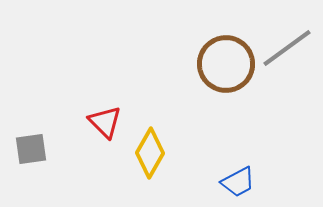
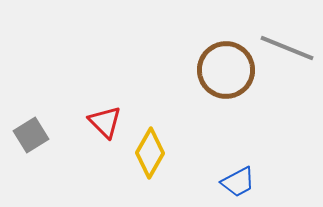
gray line: rotated 58 degrees clockwise
brown circle: moved 6 px down
gray square: moved 14 px up; rotated 24 degrees counterclockwise
